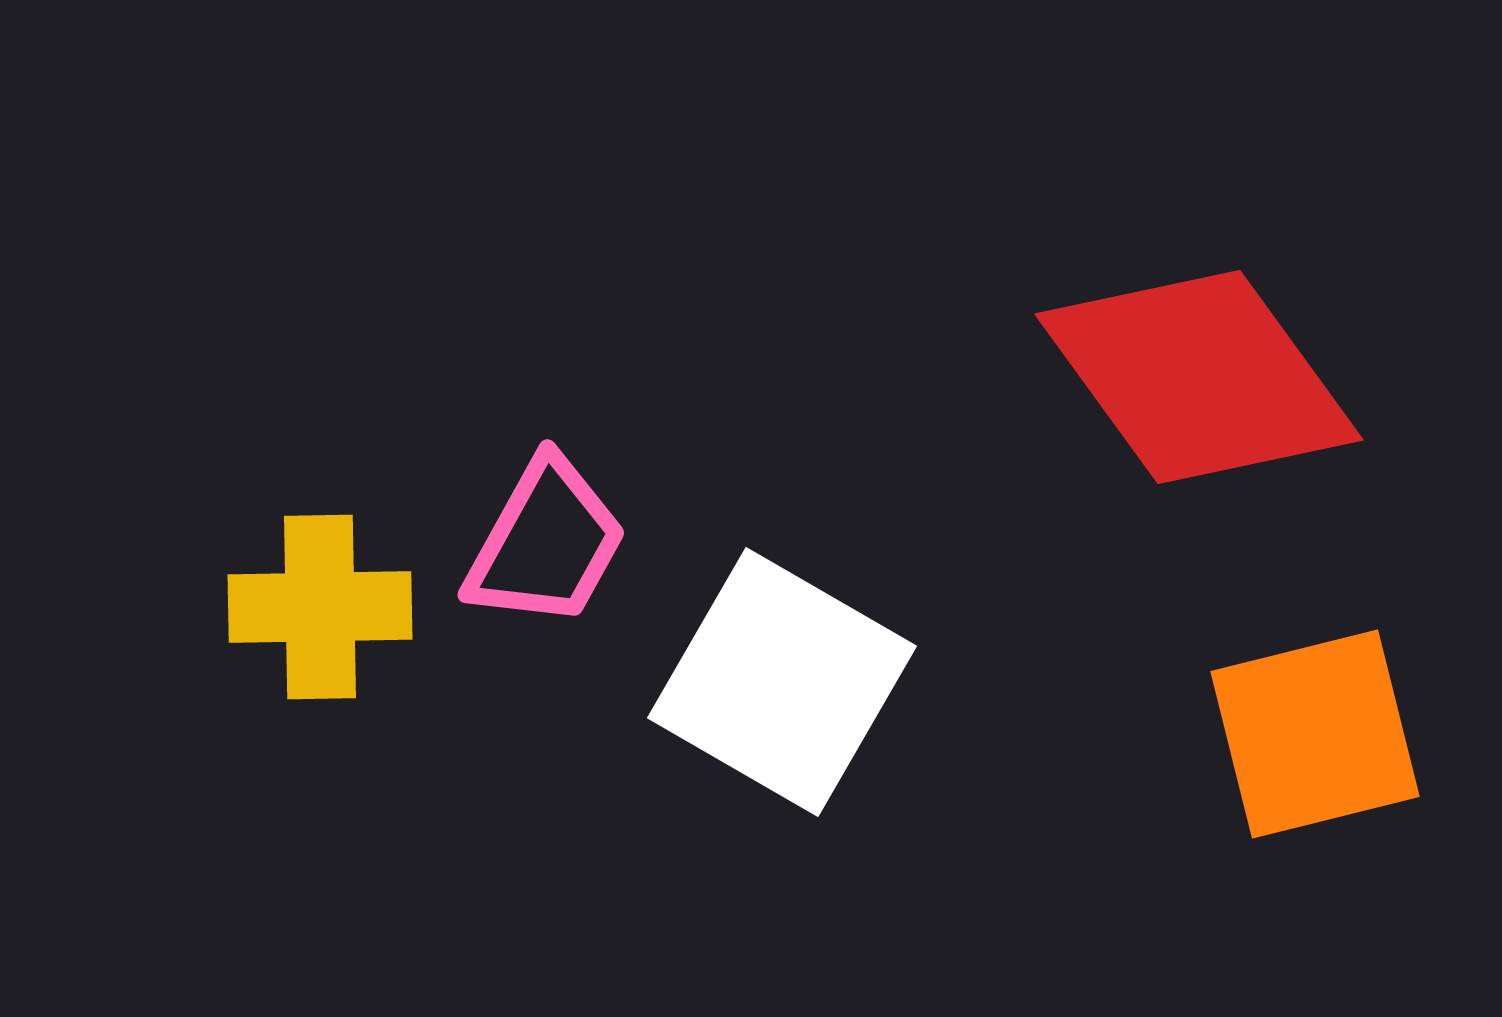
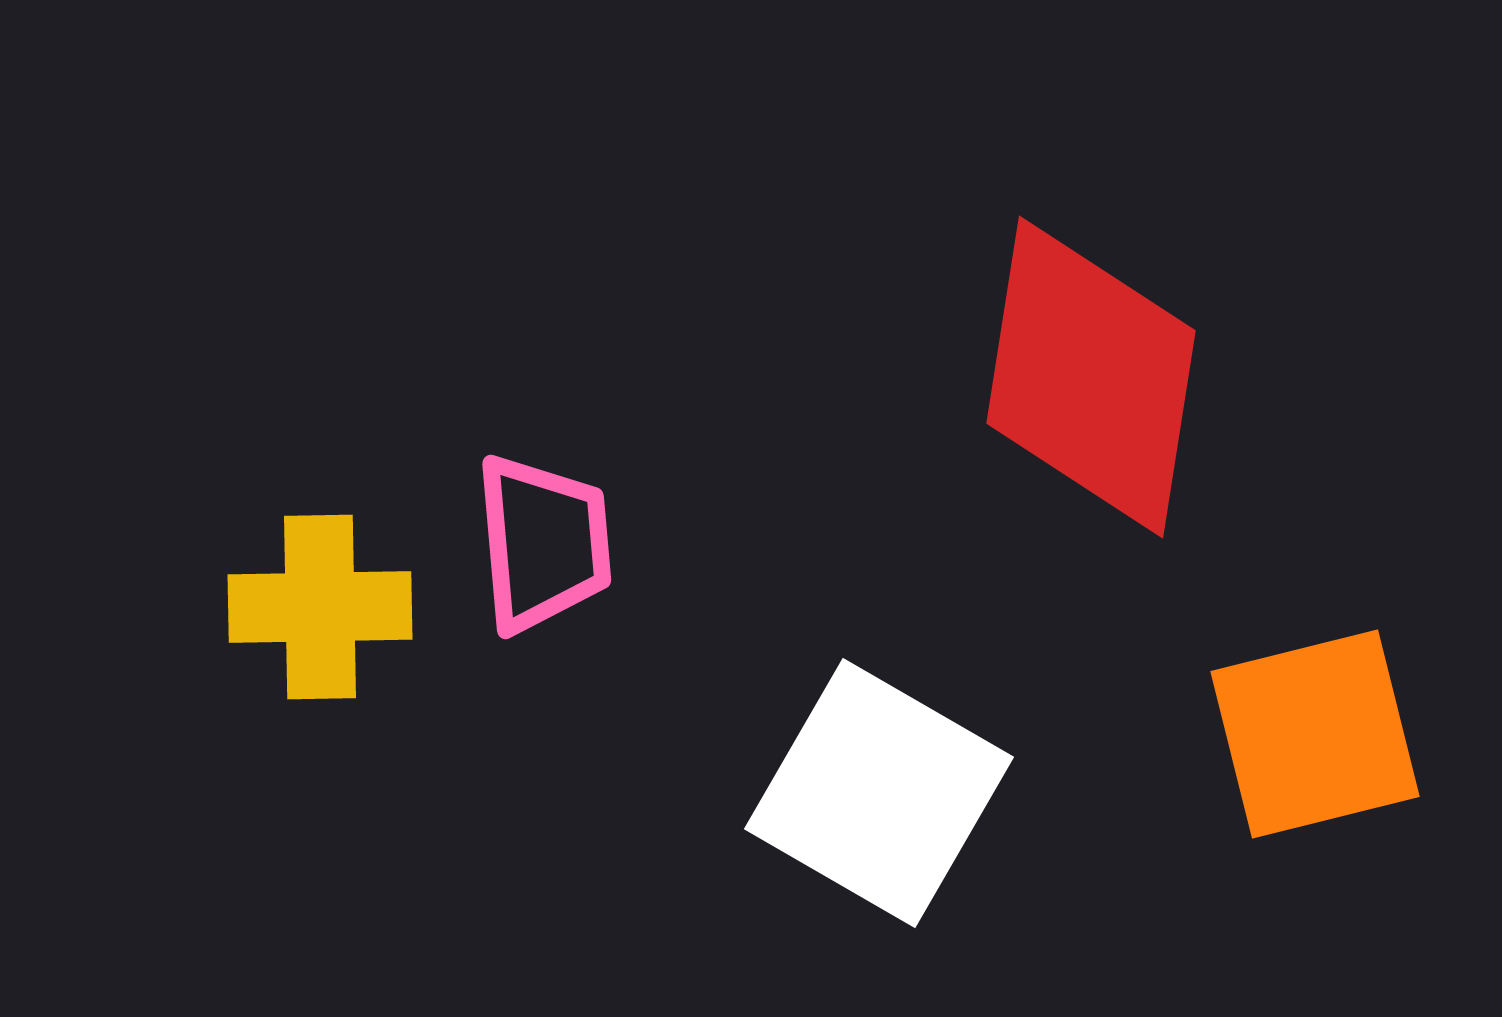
red diamond: moved 108 px left; rotated 45 degrees clockwise
pink trapezoid: moved 3 px left; rotated 34 degrees counterclockwise
white square: moved 97 px right, 111 px down
